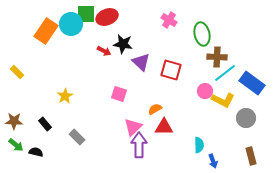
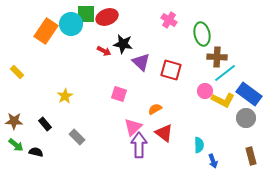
blue rectangle: moved 3 px left, 11 px down
red triangle: moved 6 px down; rotated 36 degrees clockwise
